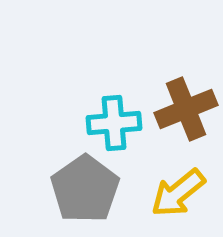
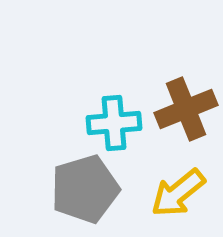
gray pentagon: rotated 18 degrees clockwise
